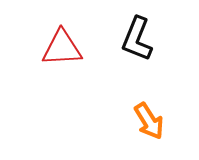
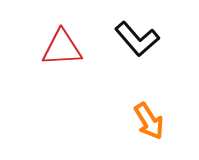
black L-shape: rotated 63 degrees counterclockwise
